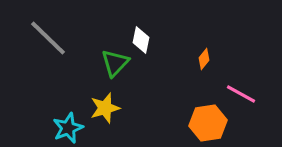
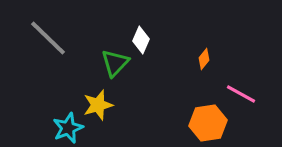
white diamond: rotated 12 degrees clockwise
yellow star: moved 7 px left, 3 px up
